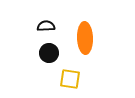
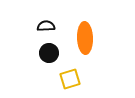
yellow square: rotated 25 degrees counterclockwise
